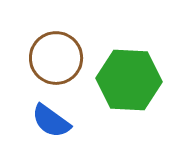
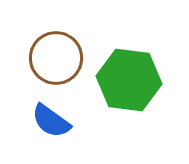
green hexagon: rotated 4 degrees clockwise
